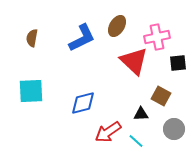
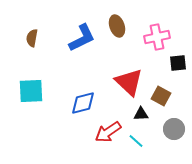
brown ellipse: rotated 50 degrees counterclockwise
red triangle: moved 5 px left, 21 px down
